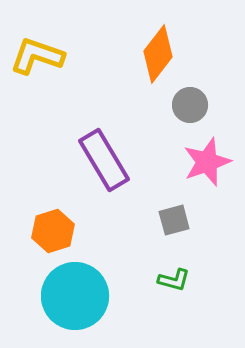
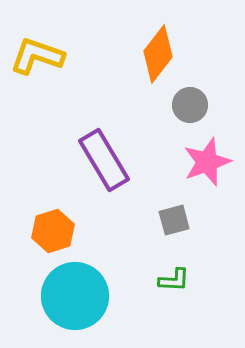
green L-shape: rotated 12 degrees counterclockwise
